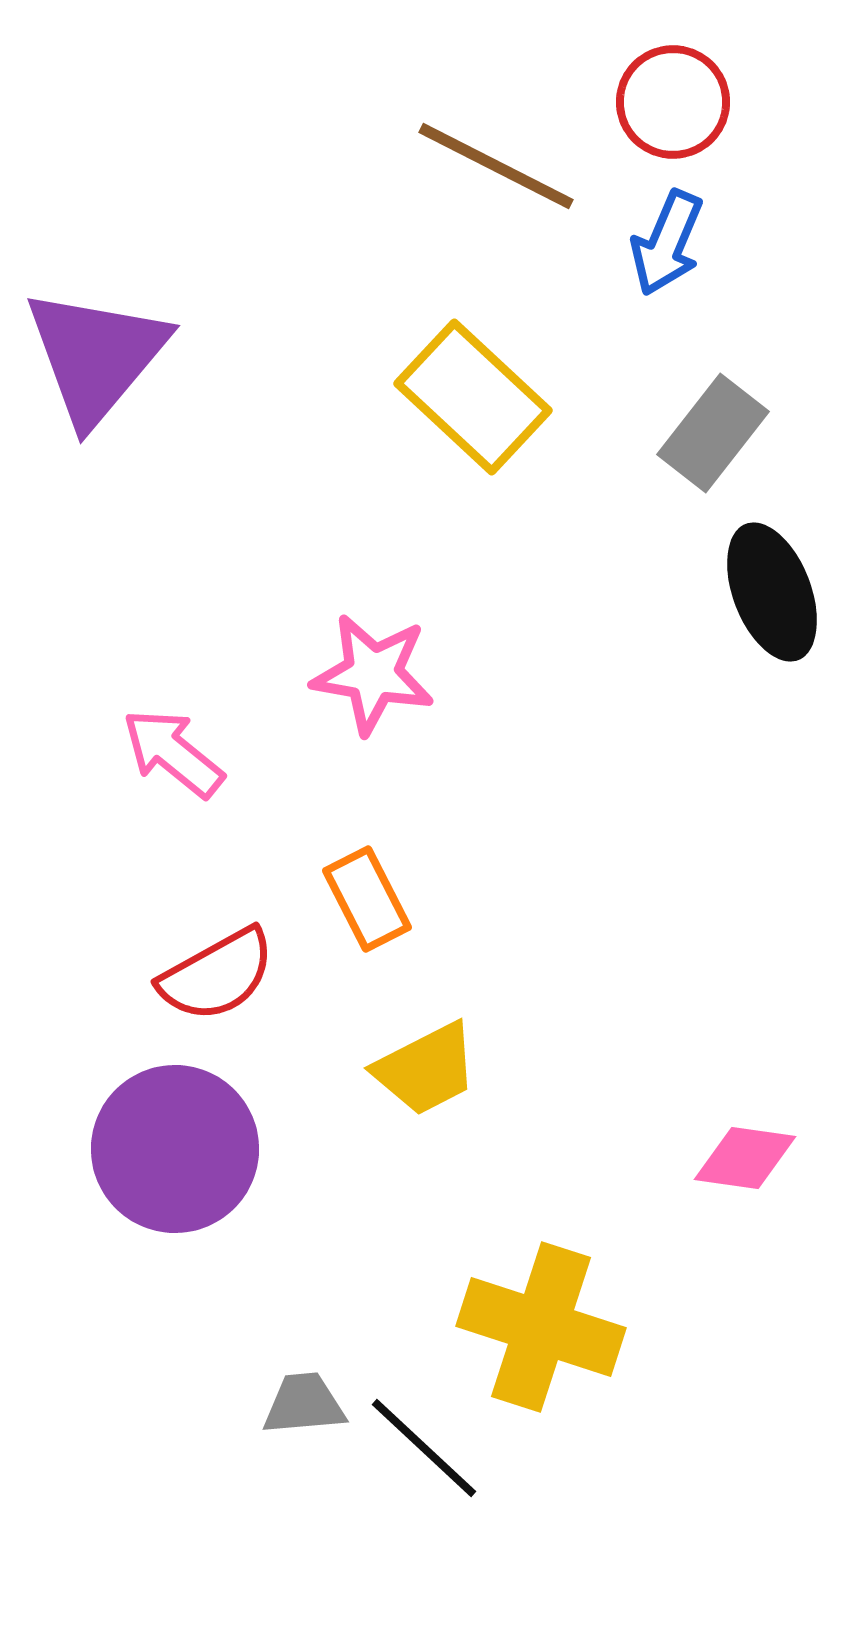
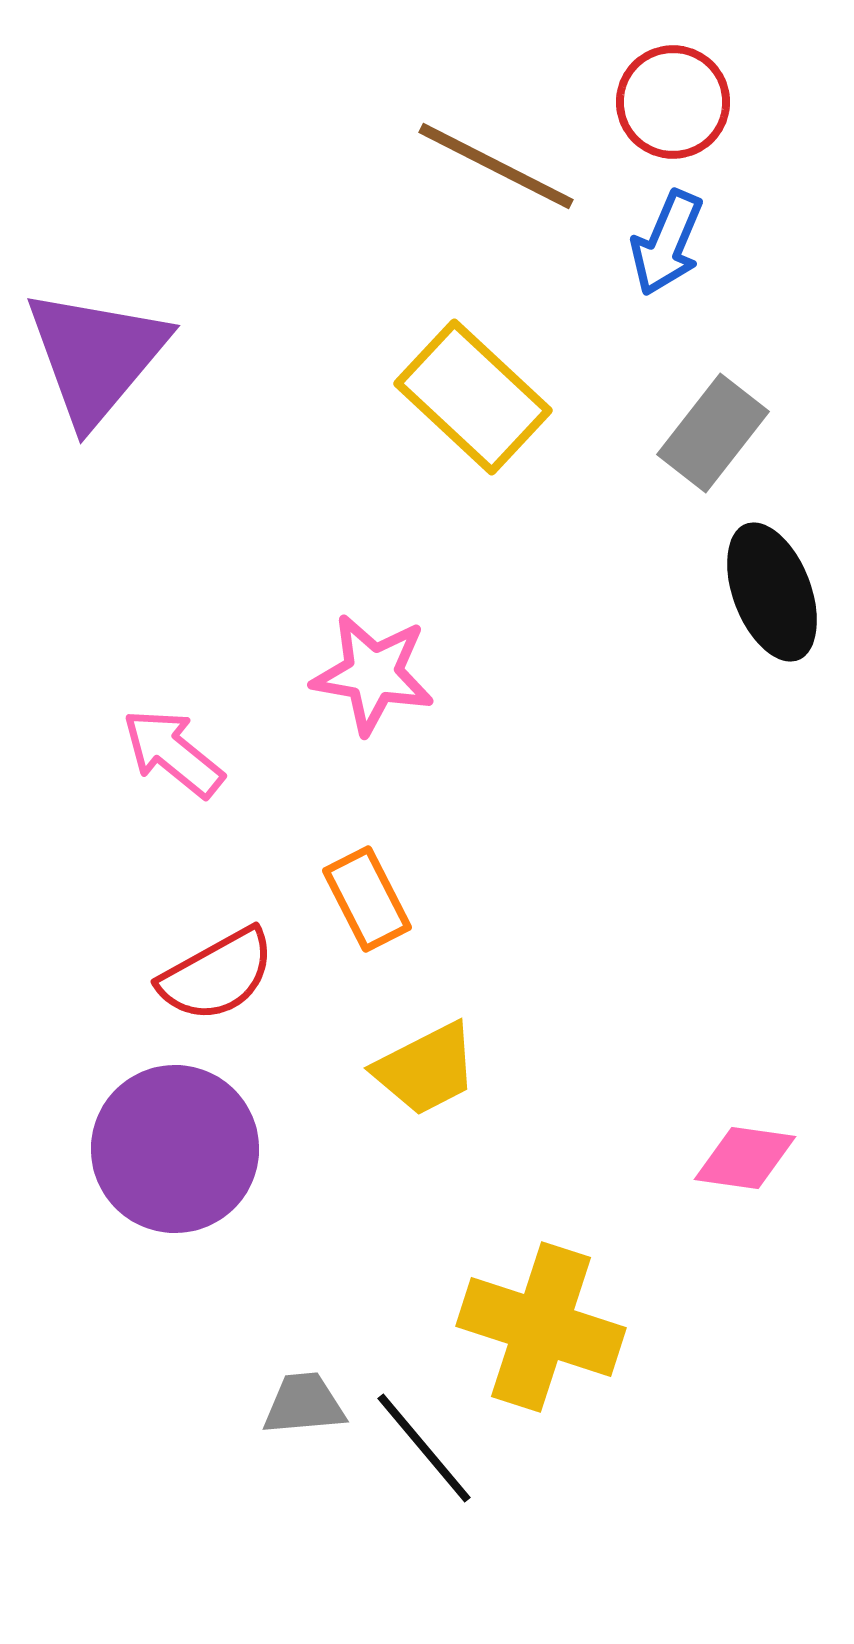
black line: rotated 7 degrees clockwise
